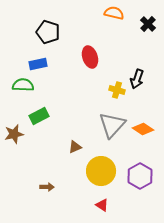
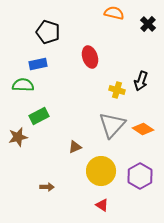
black arrow: moved 4 px right, 2 px down
brown star: moved 4 px right, 3 px down
